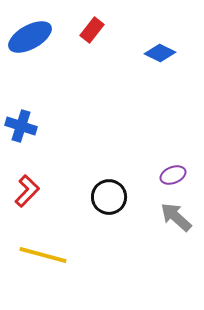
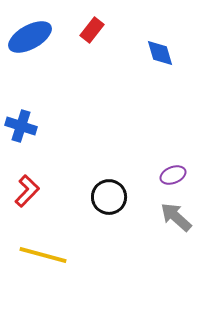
blue diamond: rotated 48 degrees clockwise
